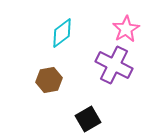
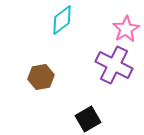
cyan diamond: moved 13 px up
brown hexagon: moved 8 px left, 3 px up
